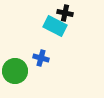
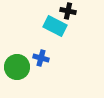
black cross: moved 3 px right, 2 px up
green circle: moved 2 px right, 4 px up
